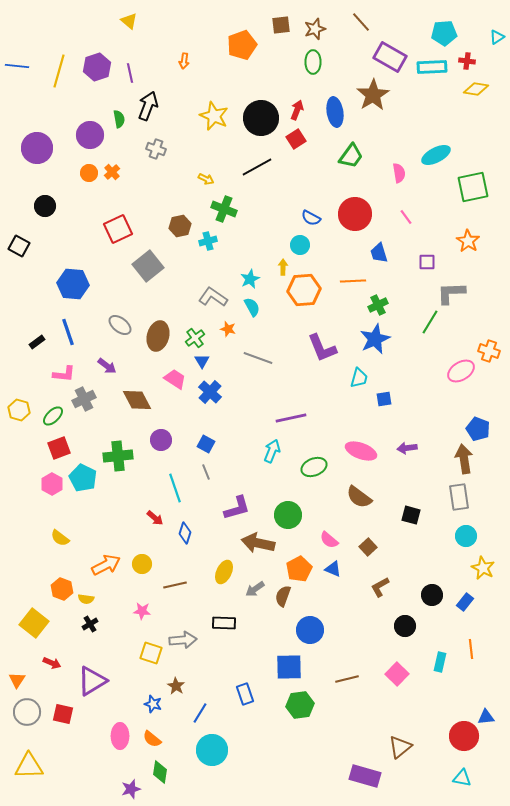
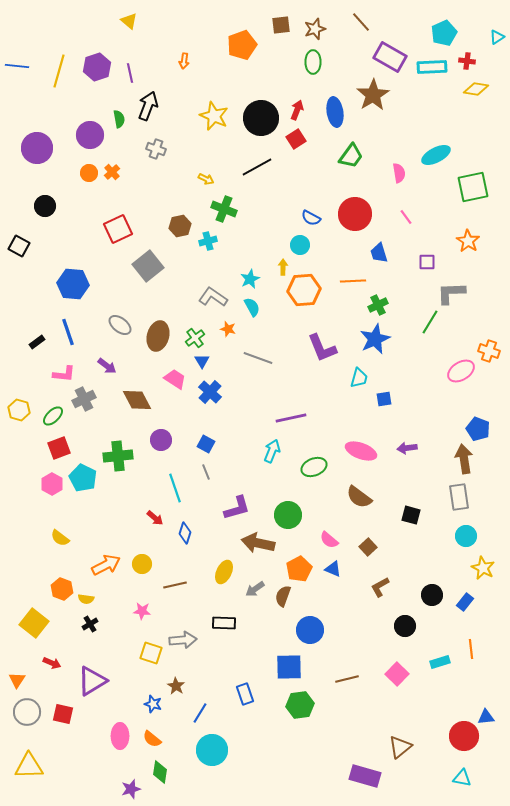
cyan pentagon at (444, 33): rotated 20 degrees counterclockwise
cyan rectangle at (440, 662): rotated 60 degrees clockwise
